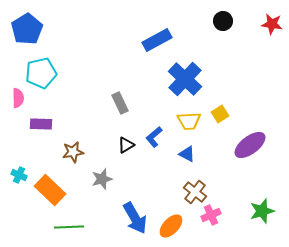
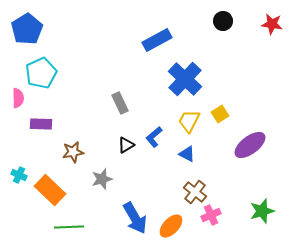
cyan pentagon: rotated 12 degrees counterclockwise
yellow trapezoid: rotated 120 degrees clockwise
